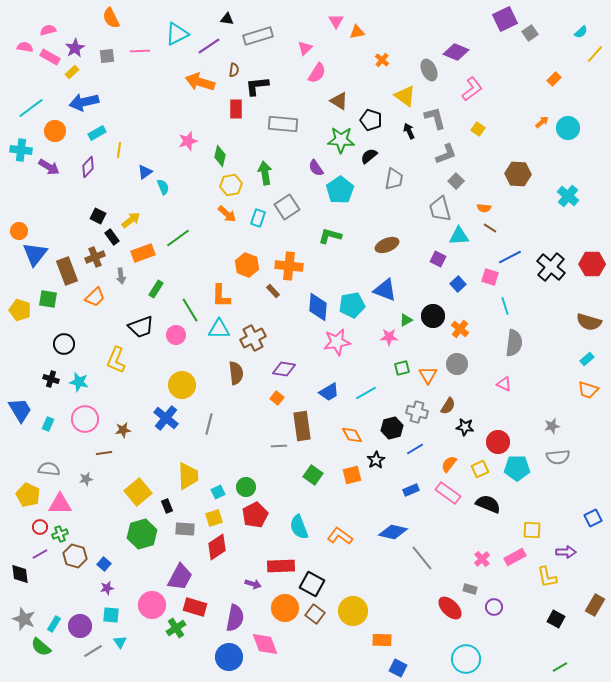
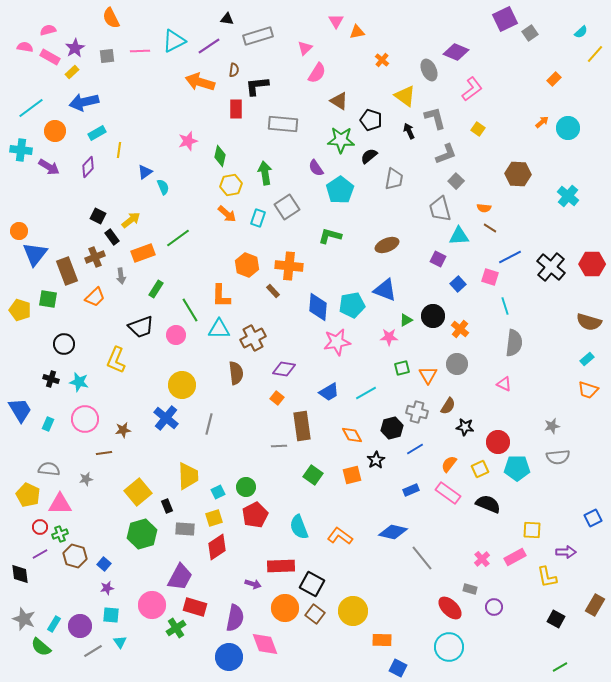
cyan triangle at (177, 34): moved 3 px left, 7 px down
cyan circle at (466, 659): moved 17 px left, 12 px up
